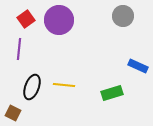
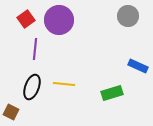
gray circle: moved 5 px right
purple line: moved 16 px right
yellow line: moved 1 px up
brown square: moved 2 px left, 1 px up
